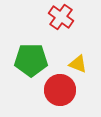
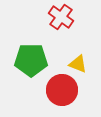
red circle: moved 2 px right
